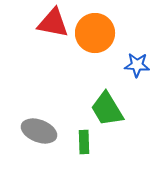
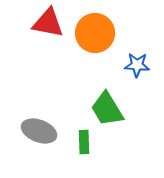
red triangle: moved 5 px left
